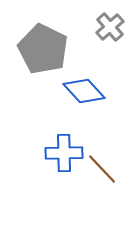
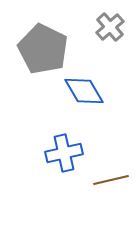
blue diamond: rotated 12 degrees clockwise
blue cross: rotated 12 degrees counterclockwise
brown line: moved 9 px right, 11 px down; rotated 60 degrees counterclockwise
